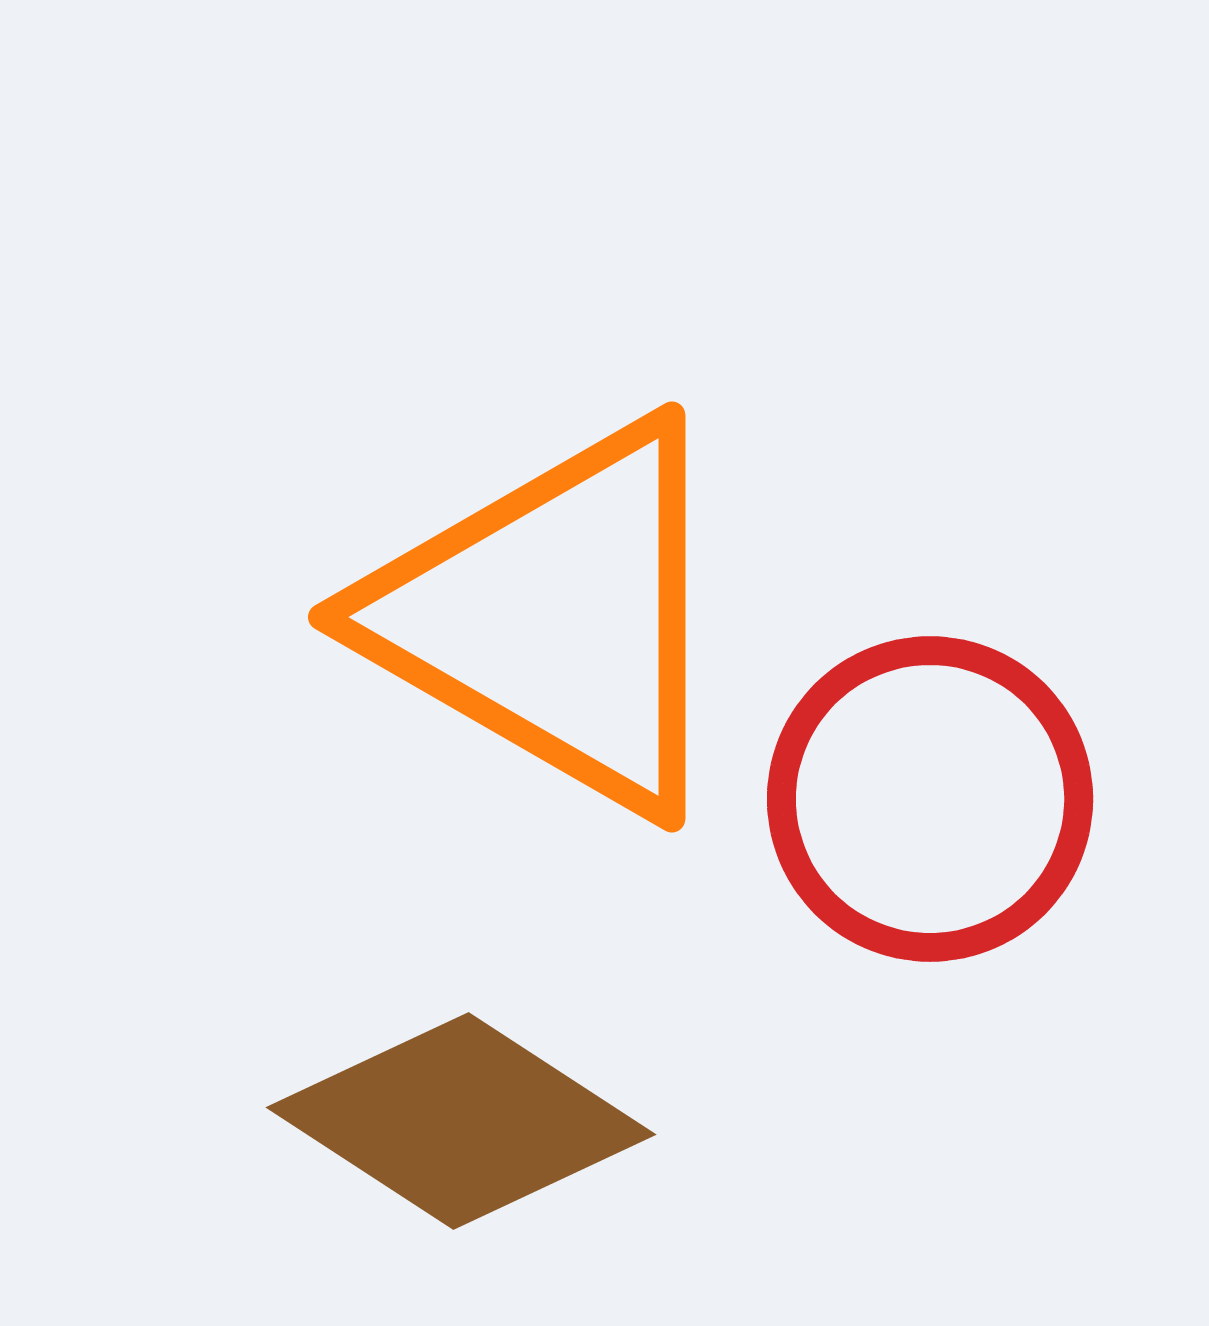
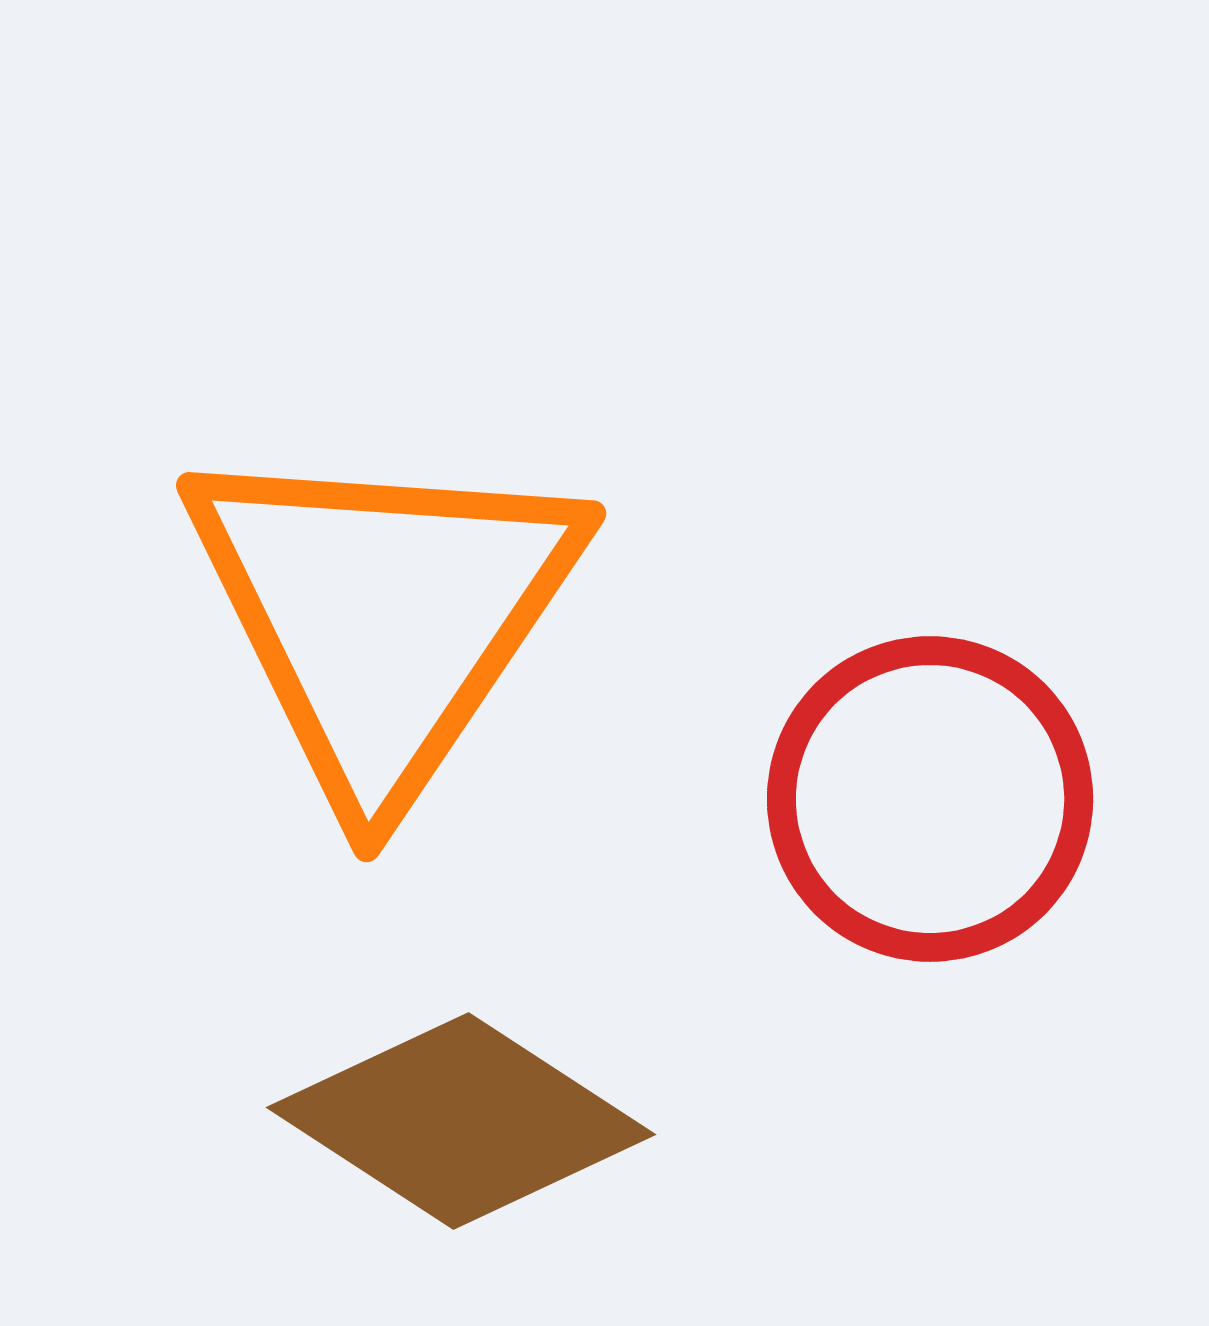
orange triangle: moved 172 px left, 1 px up; rotated 34 degrees clockwise
